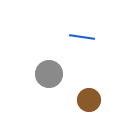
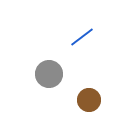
blue line: rotated 45 degrees counterclockwise
